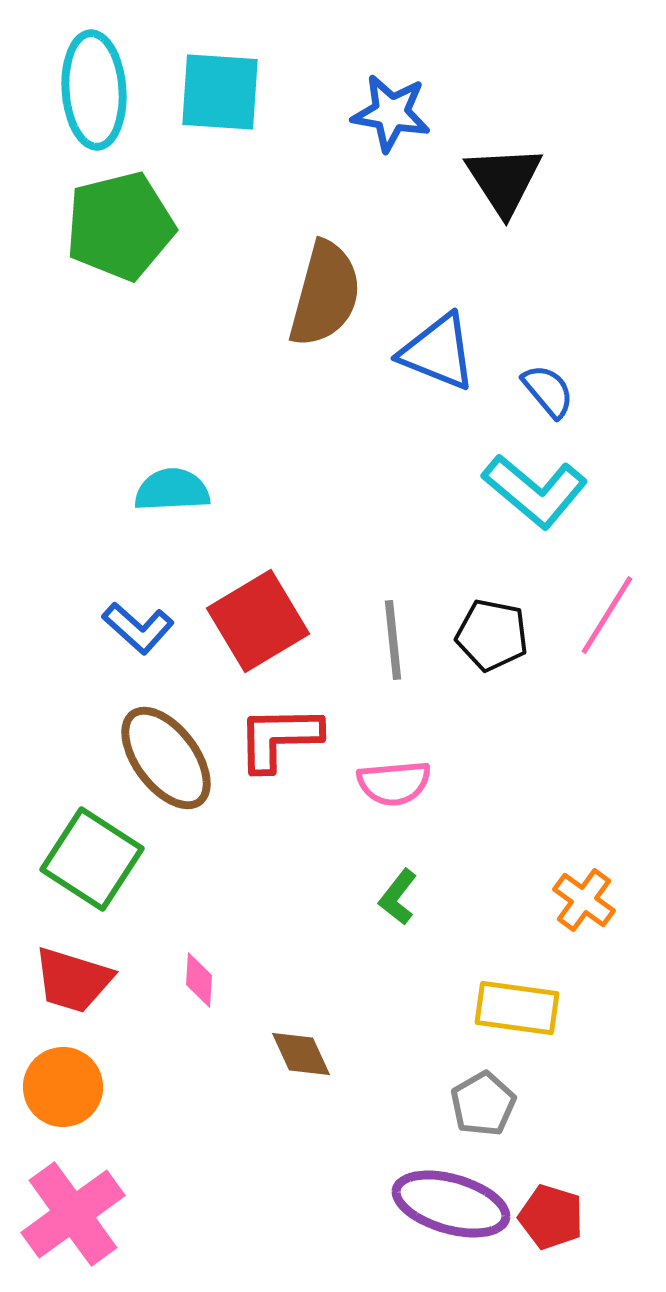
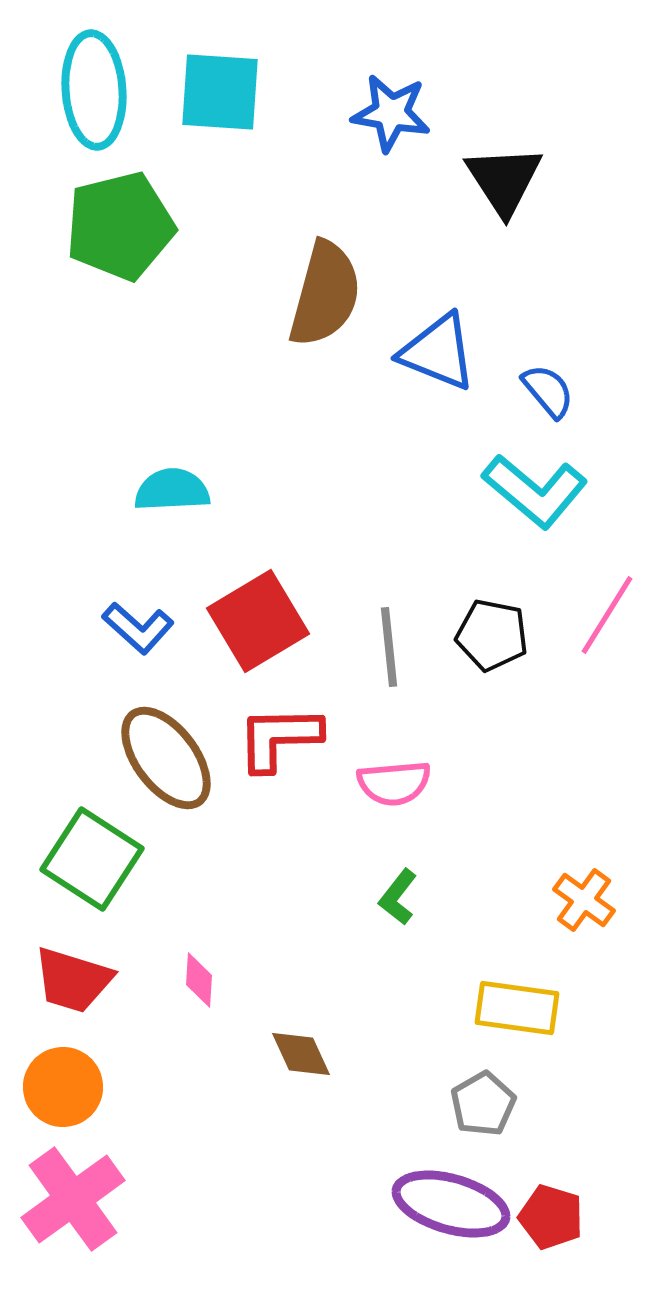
gray line: moved 4 px left, 7 px down
pink cross: moved 15 px up
